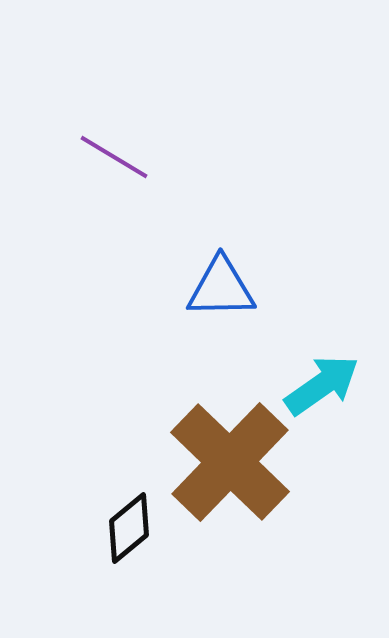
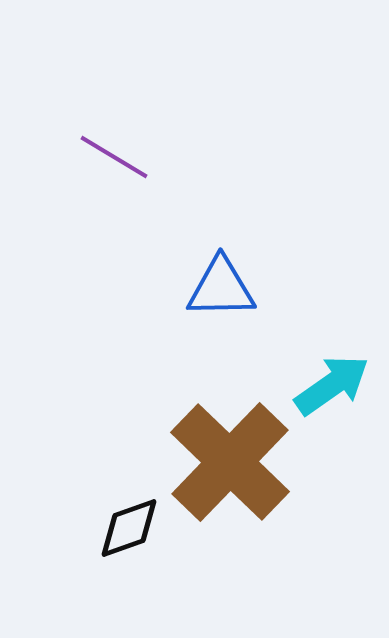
cyan arrow: moved 10 px right
black diamond: rotated 20 degrees clockwise
